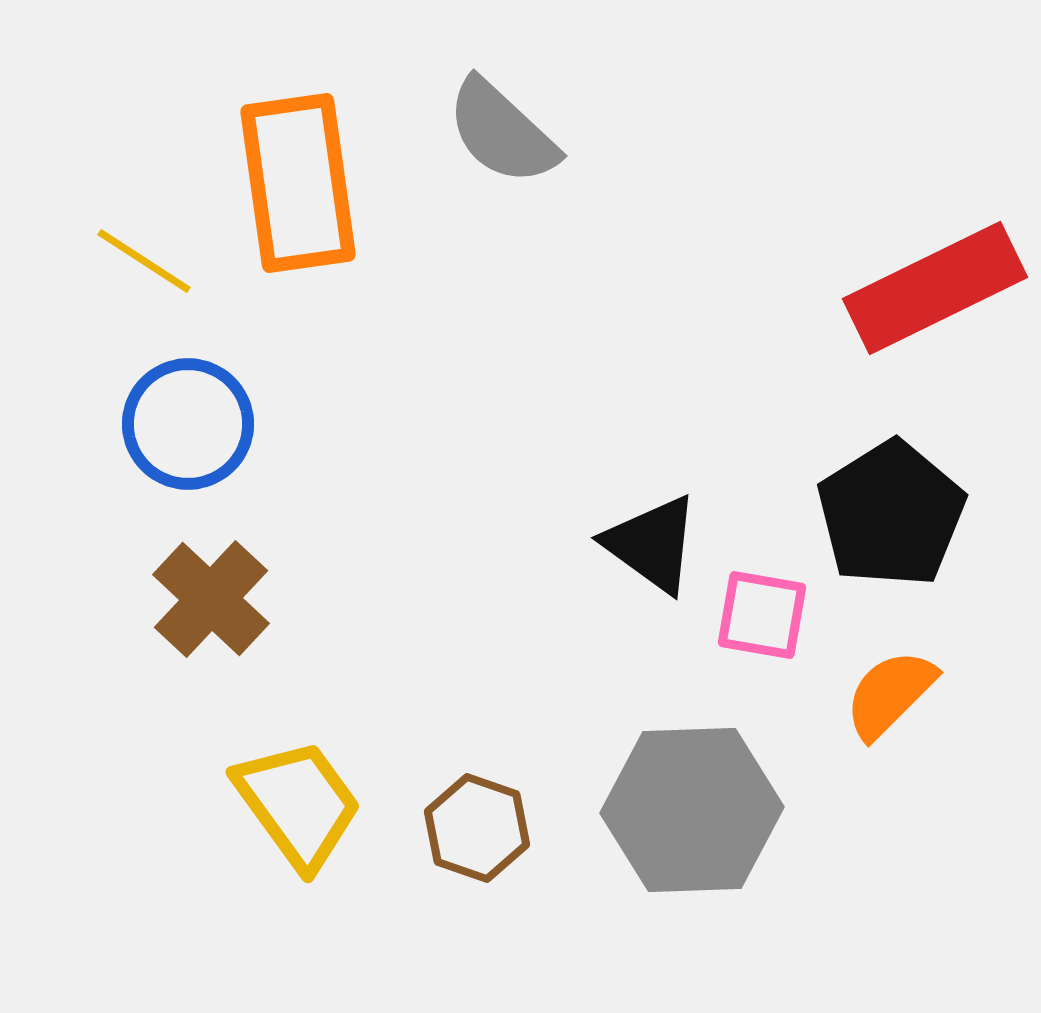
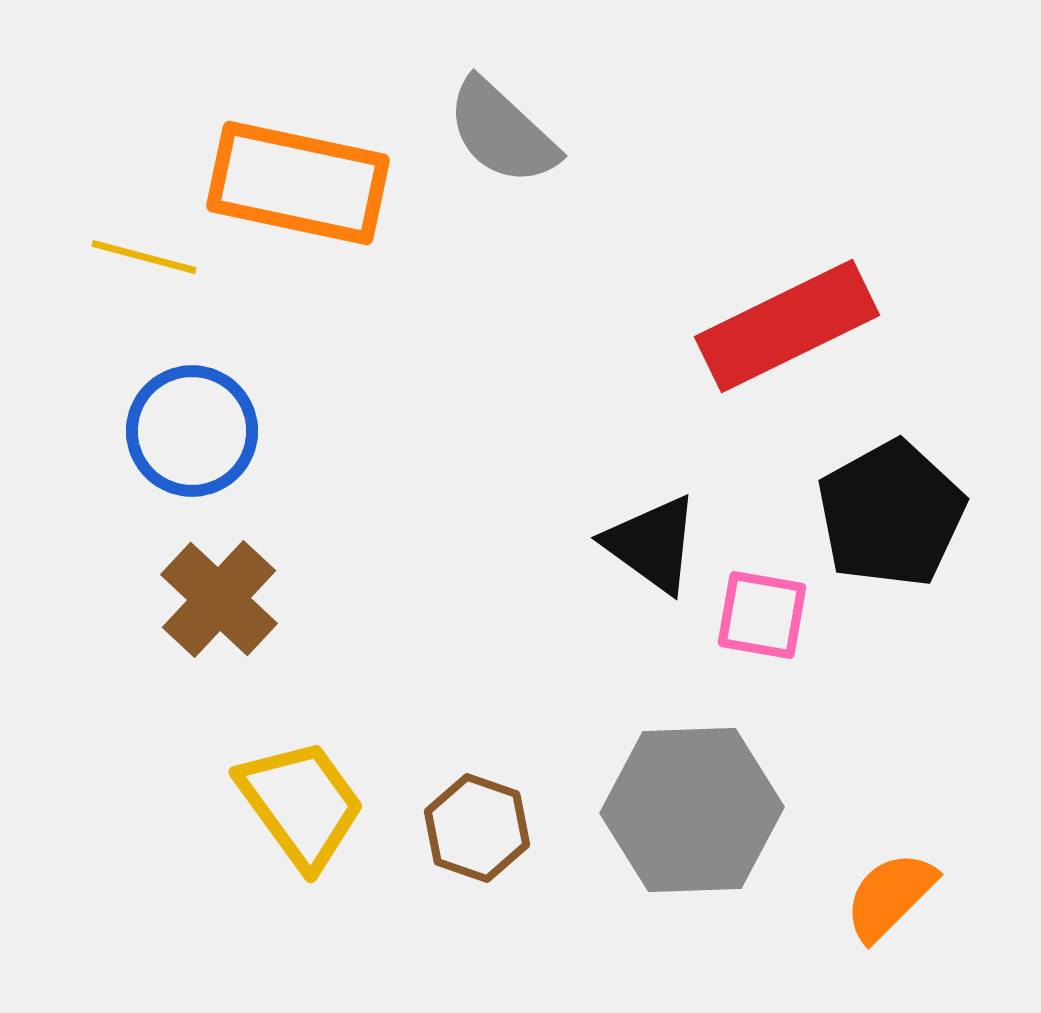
orange rectangle: rotated 70 degrees counterclockwise
yellow line: moved 4 px up; rotated 18 degrees counterclockwise
red rectangle: moved 148 px left, 38 px down
blue circle: moved 4 px right, 7 px down
black pentagon: rotated 3 degrees clockwise
brown cross: moved 8 px right
orange semicircle: moved 202 px down
yellow trapezoid: moved 3 px right
